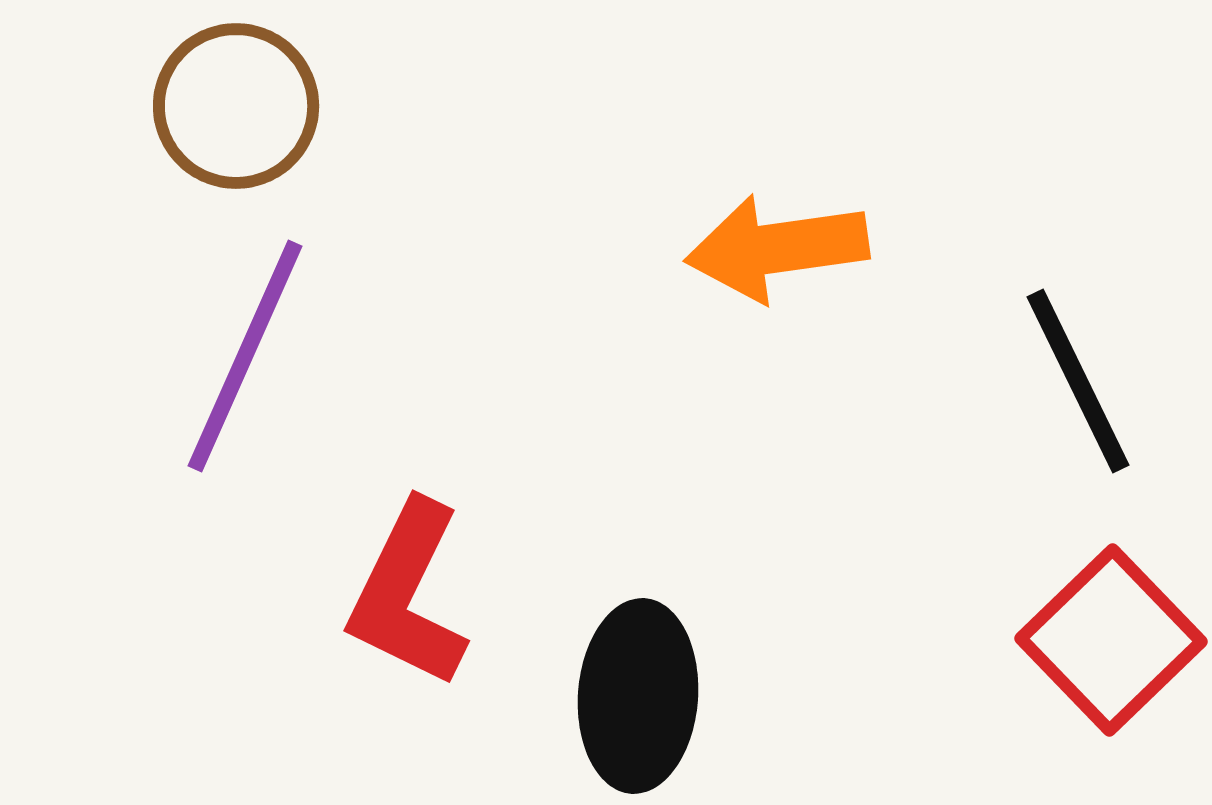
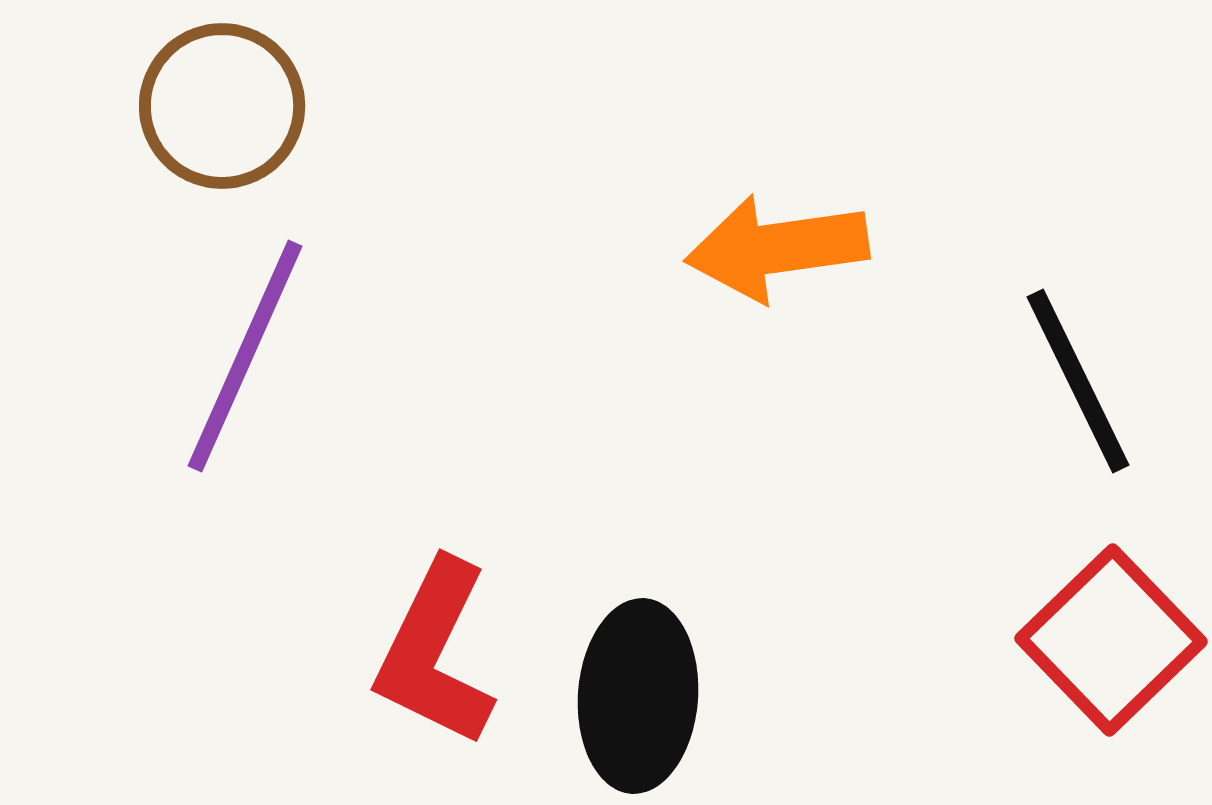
brown circle: moved 14 px left
red L-shape: moved 27 px right, 59 px down
